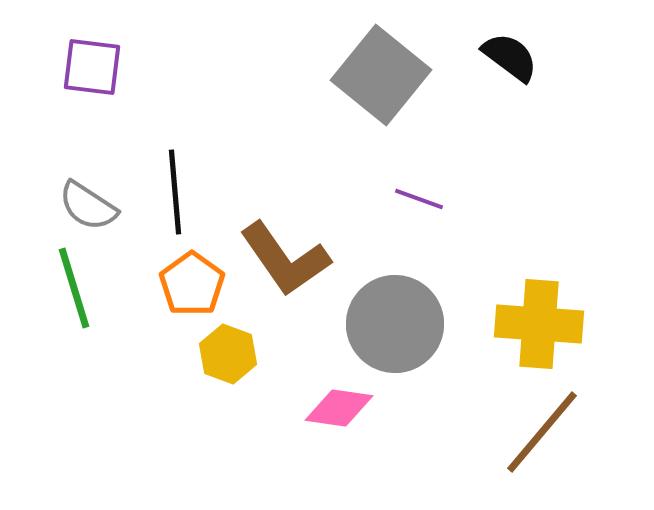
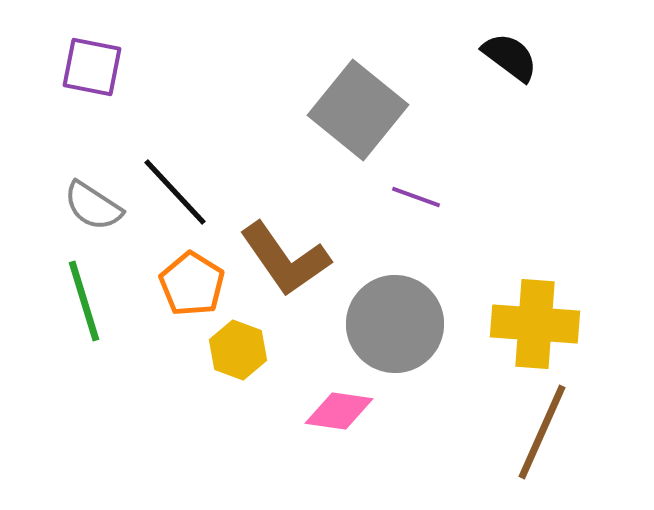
purple square: rotated 4 degrees clockwise
gray square: moved 23 px left, 35 px down
black line: rotated 38 degrees counterclockwise
purple line: moved 3 px left, 2 px up
gray semicircle: moved 5 px right
orange pentagon: rotated 4 degrees counterclockwise
green line: moved 10 px right, 13 px down
yellow cross: moved 4 px left
yellow hexagon: moved 10 px right, 4 px up
pink diamond: moved 3 px down
brown line: rotated 16 degrees counterclockwise
